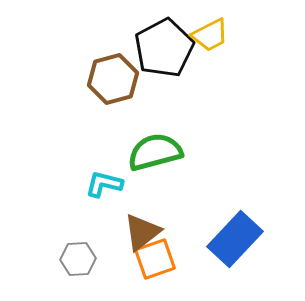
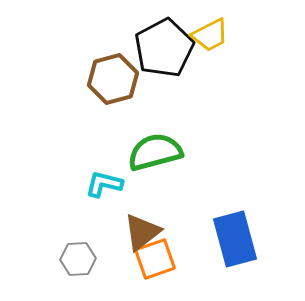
blue rectangle: rotated 58 degrees counterclockwise
